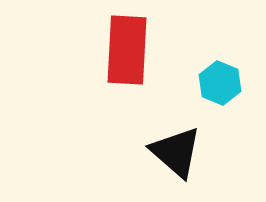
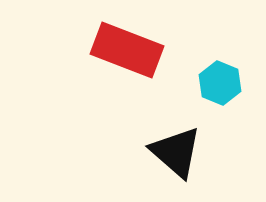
red rectangle: rotated 72 degrees counterclockwise
